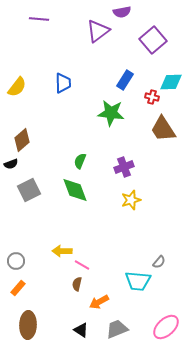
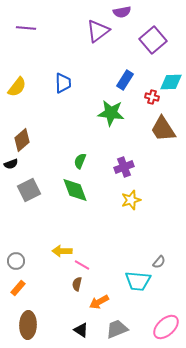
purple line: moved 13 px left, 9 px down
